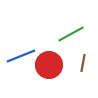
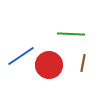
green line: rotated 32 degrees clockwise
blue line: rotated 12 degrees counterclockwise
